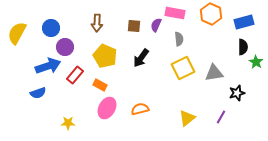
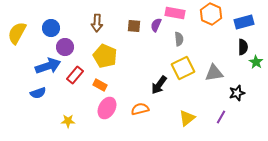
black arrow: moved 18 px right, 27 px down
yellow star: moved 2 px up
